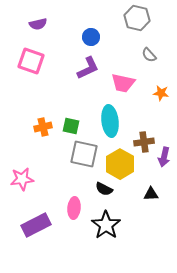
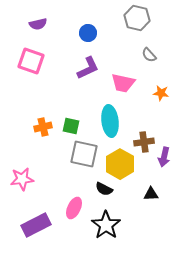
blue circle: moved 3 px left, 4 px up
pink ellipse: rotated 20 degrees clockwise
